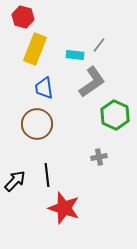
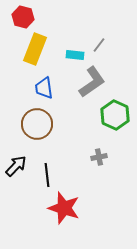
black arrow: moved 1 px right, 15 px up
